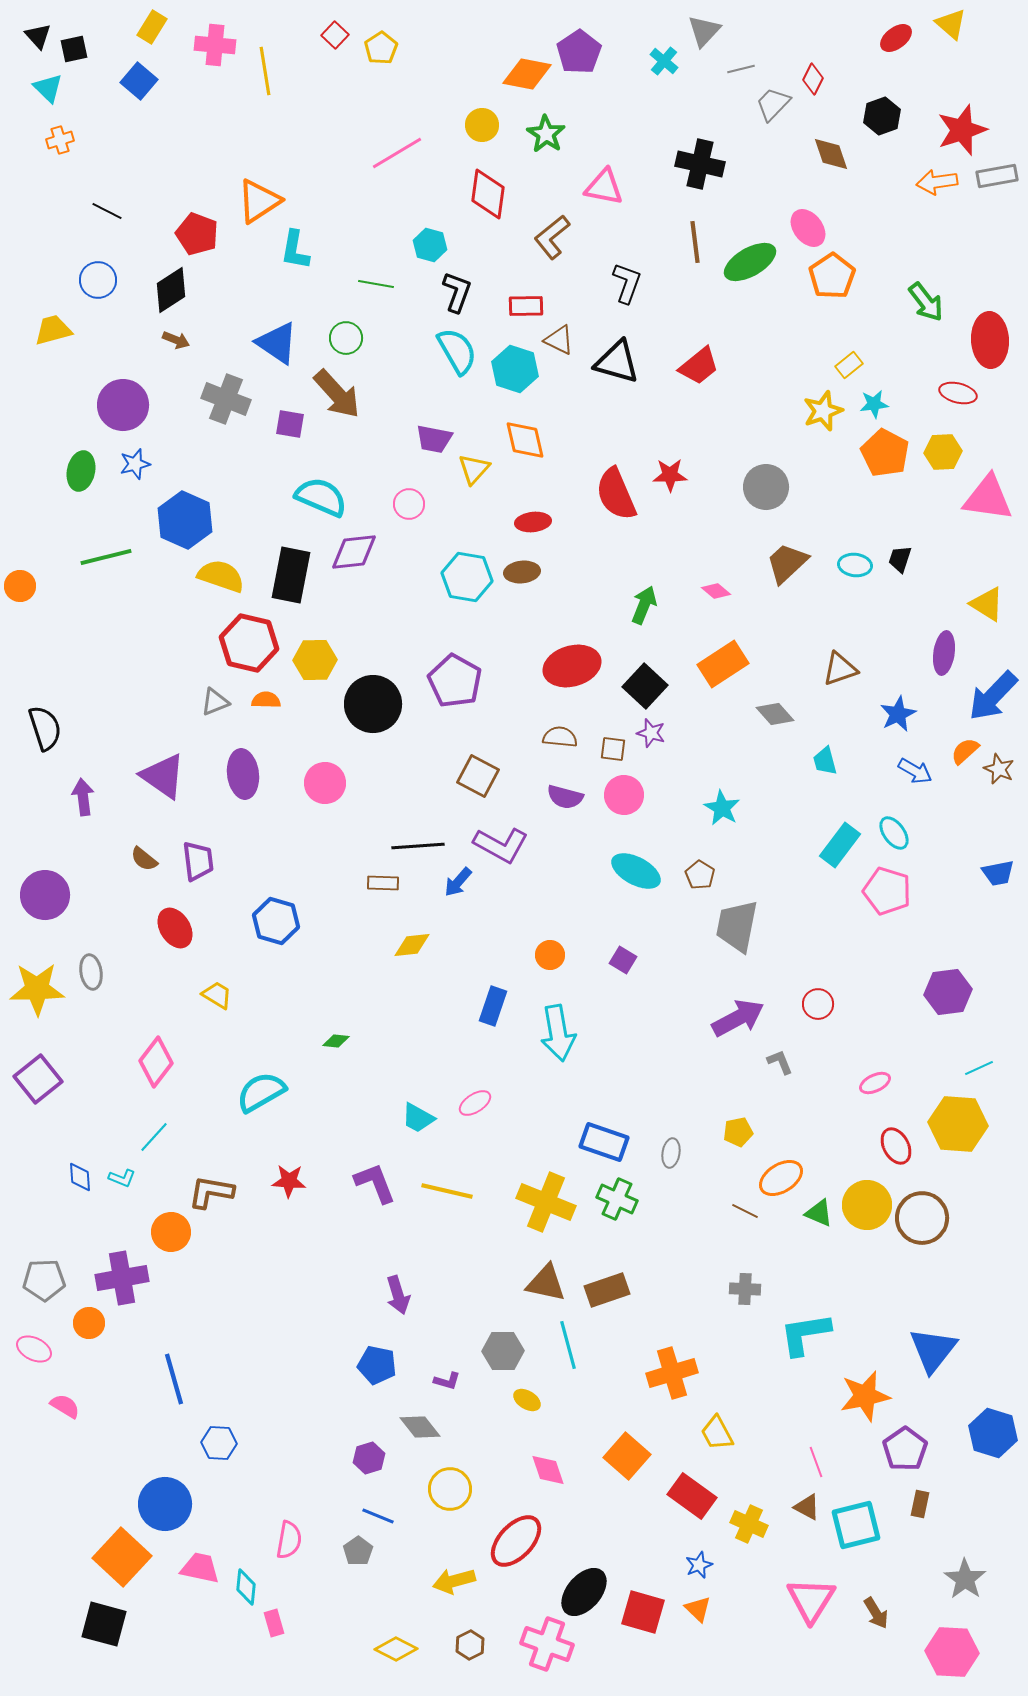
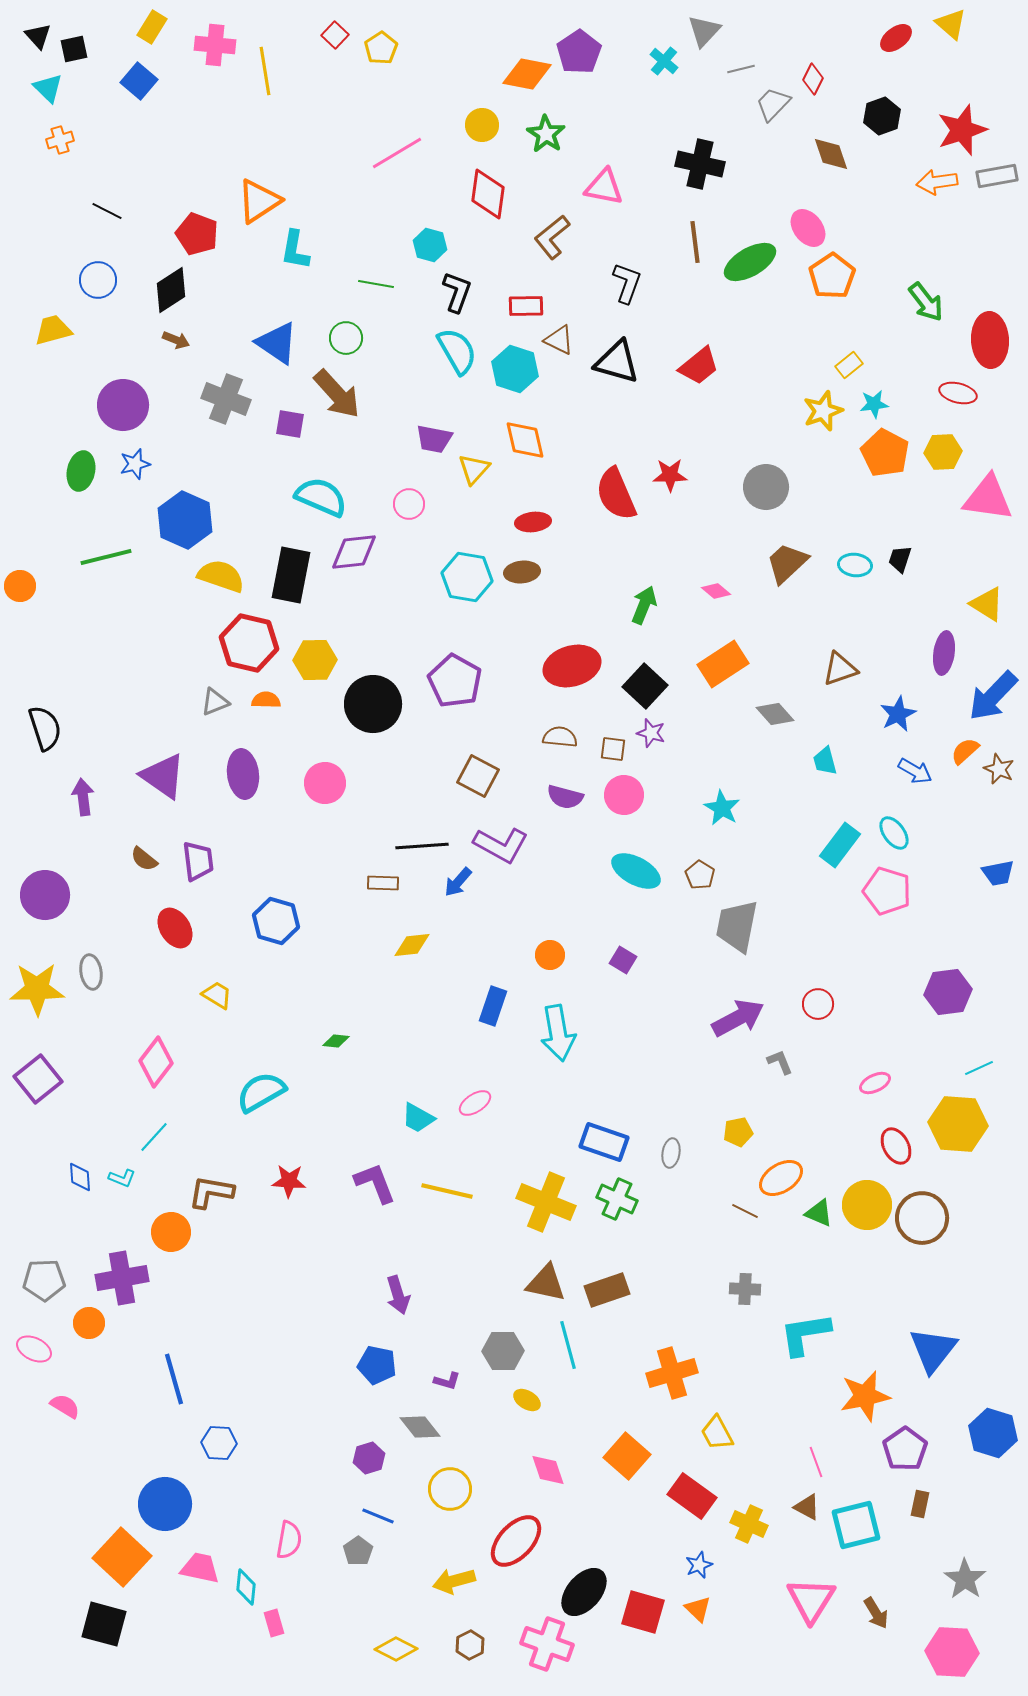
black line at (418, 846): moved 4 px right
